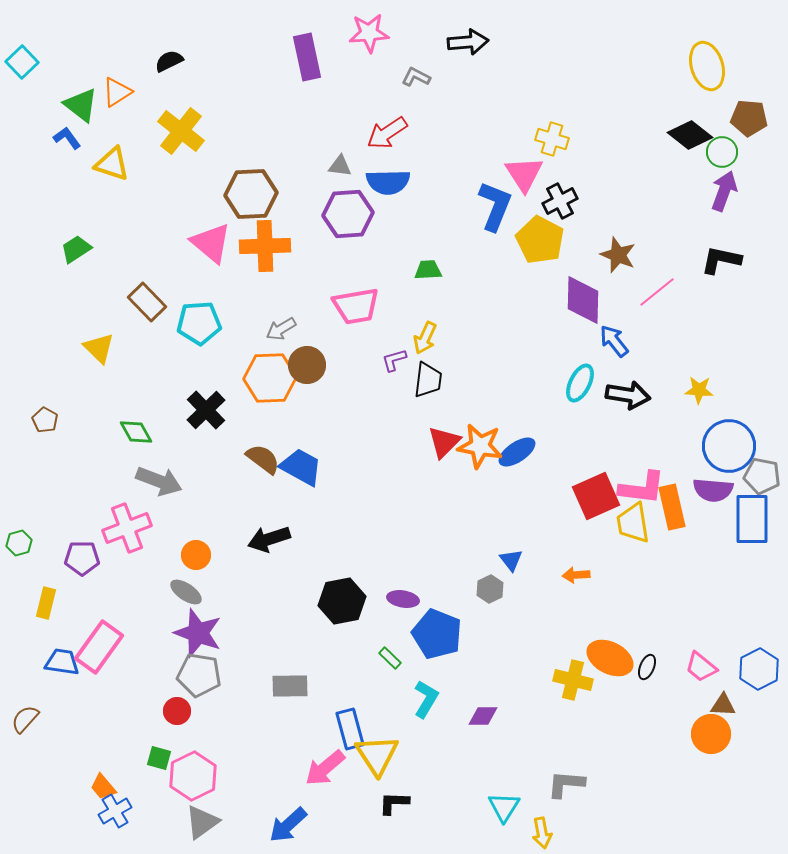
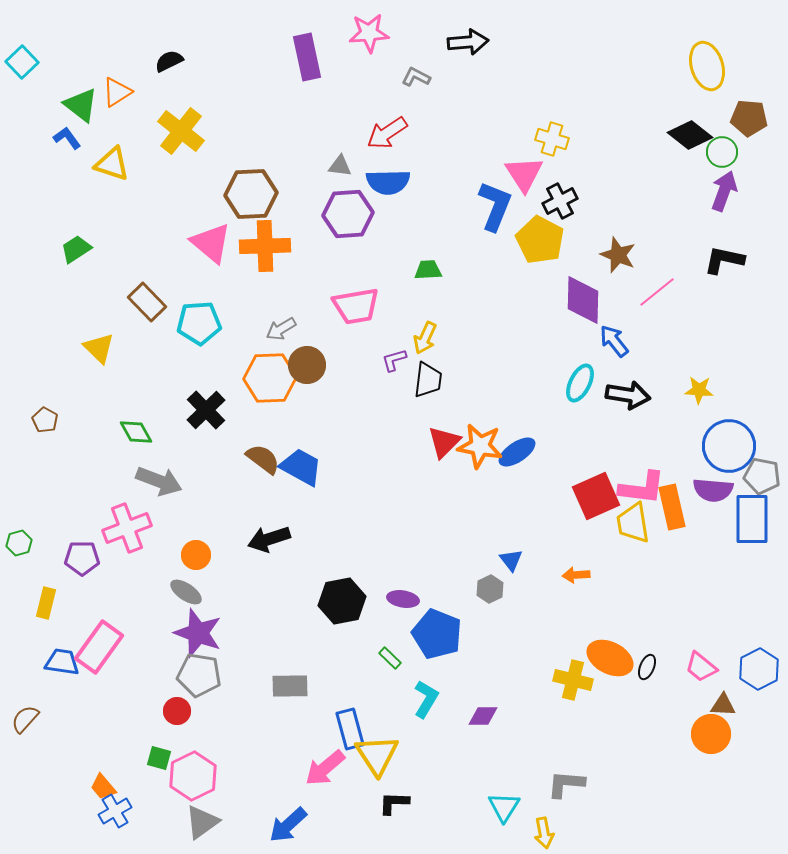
black L-shape at (721, 260): moved 3 px right
yellow arrow at (542, 833): moved 2 px right
